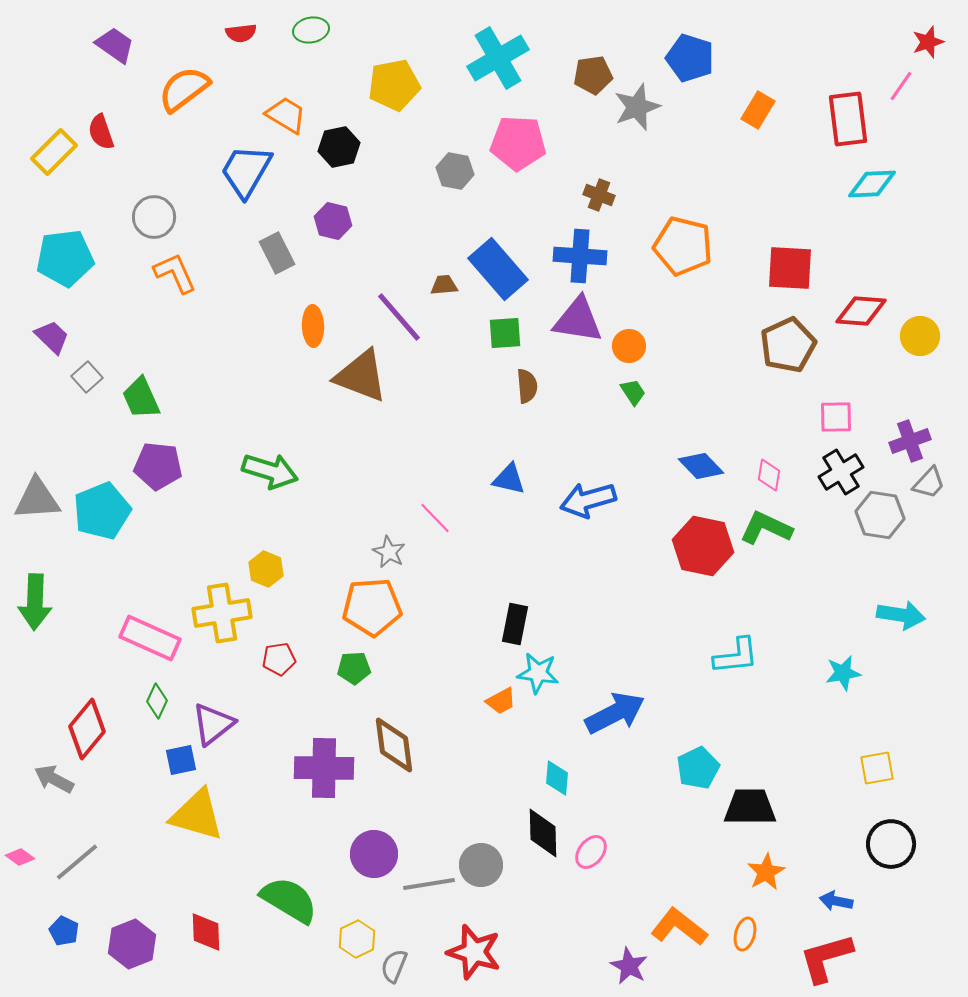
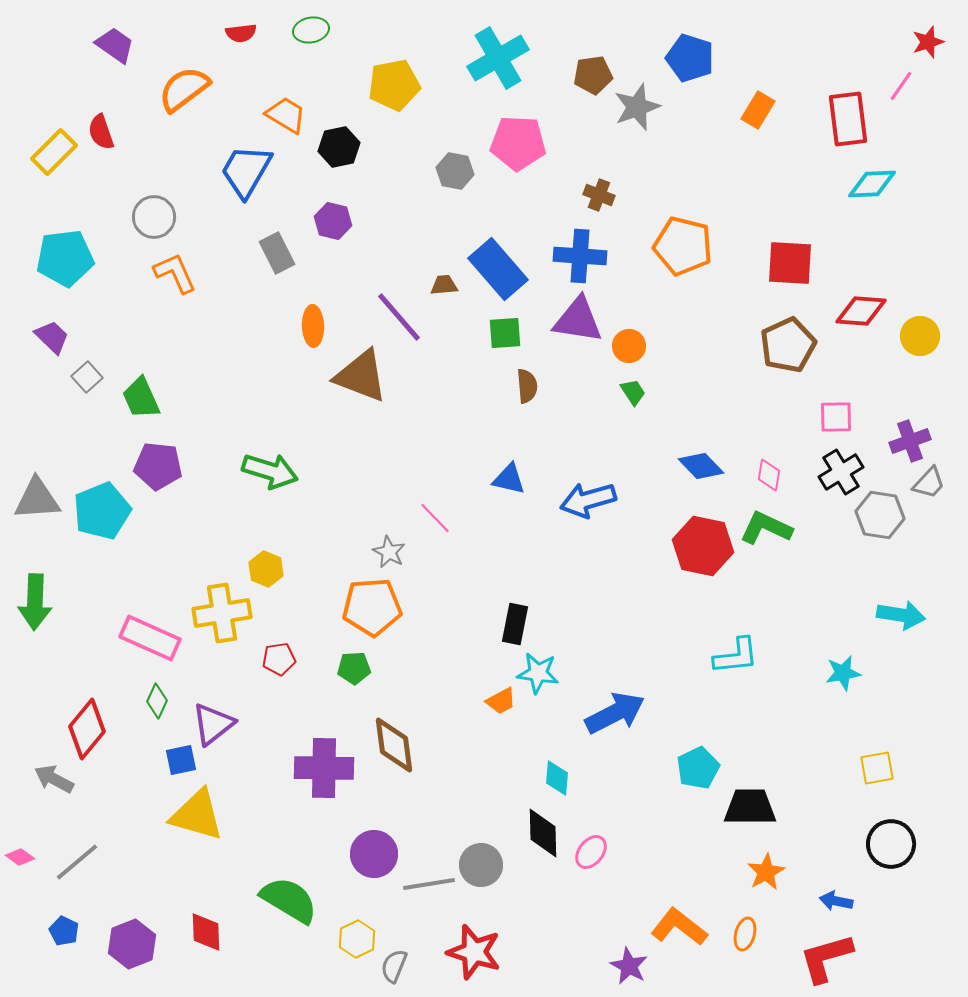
red square at (790, 268): moved 5 px up
